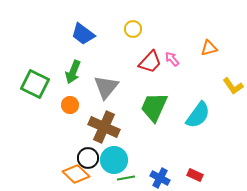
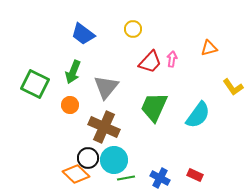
pink arrow: rotated 49 degrees clockwise
yellow L-shape: moved 1 px down
